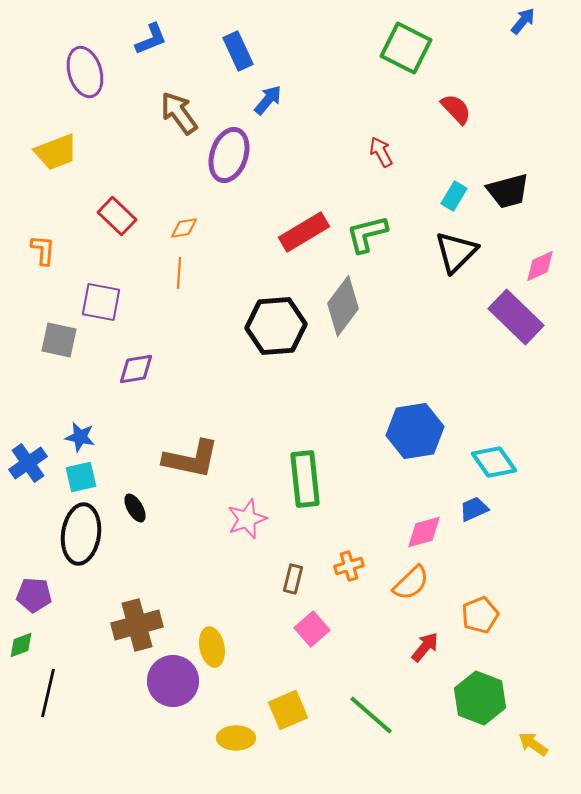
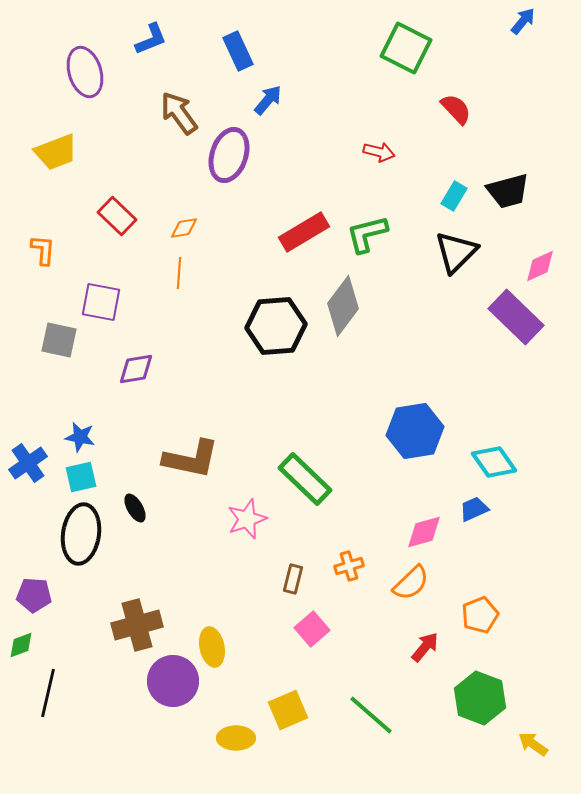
red arrow at (381, 152): moved 2 px left; rotated 132 degrees clockwise
green rectangle at (305, 479): rotated 40 degrees counterclockwise
